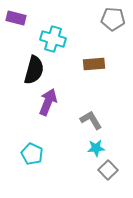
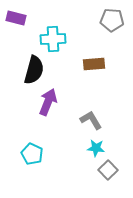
gray pentagon: moved 1 px left, 1 px down
cyan cross: rotated 20 degrees counterclockwise
cyan star: rotated 12 degrees clockwise
